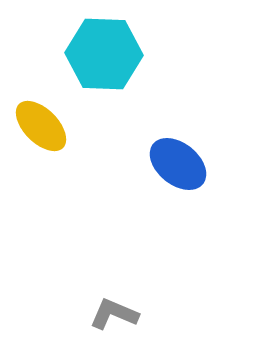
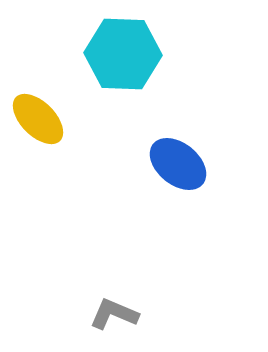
cyan hexagon: moved 19 px right
yellow ellipse: moved 3 px left, 7 px up
